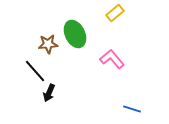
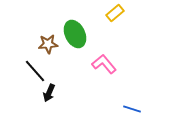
pink L-shape: moved 8 px left, 5 px down
